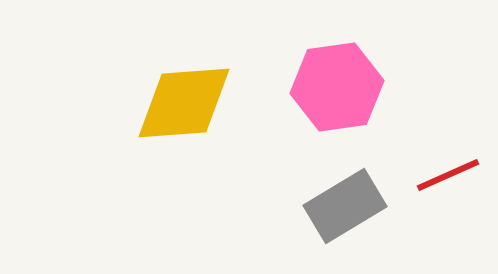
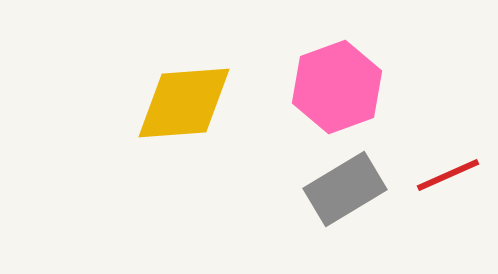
pink hexagon: rotated 12 degrees counterclockwise
gray rectangle: moved 17 px up
